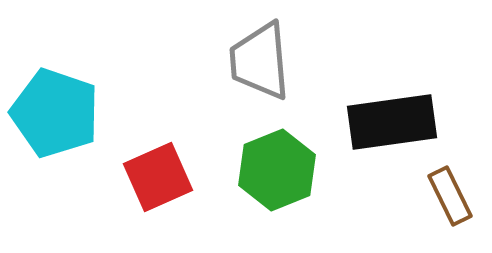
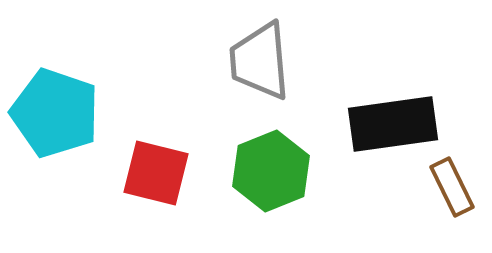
black rectangle: moved 1 px right, 2 px down
green hexagon: moved 6 px left, 1 px down
red square: moved 2 px left, 4 px up; rotated 38 degrees clockwise
brown rectangle: moved 2 px right, 9 px up
